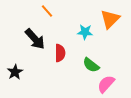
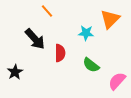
cyan star: moved 1 px right, 1 px down
pink semicircle: moved 11 px right, 3 px up
